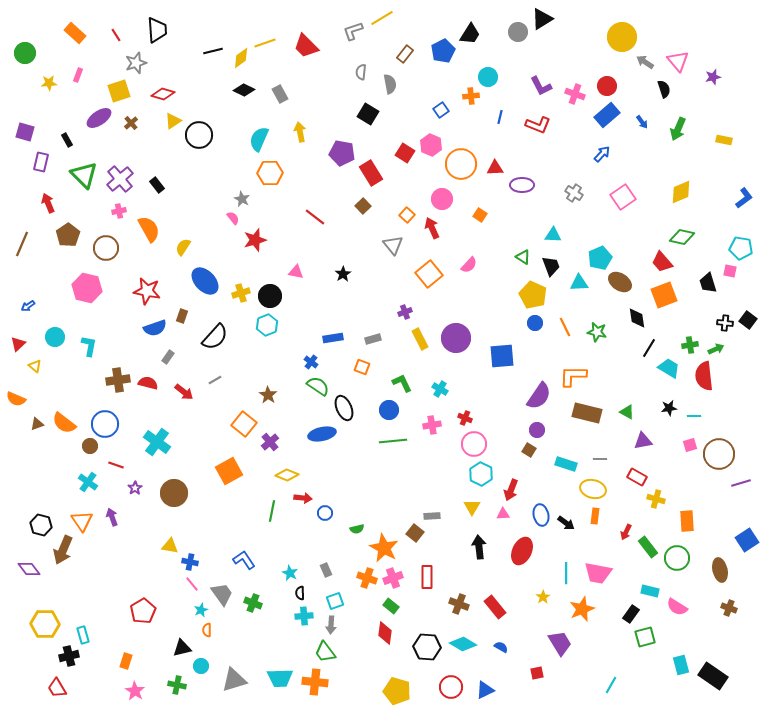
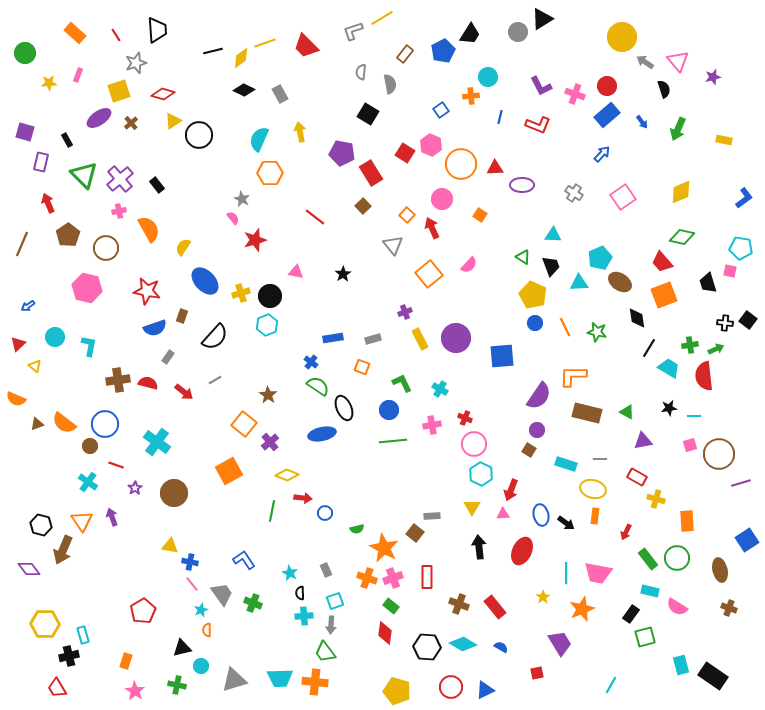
green rectangle at (648, 547): moved 12 px down
